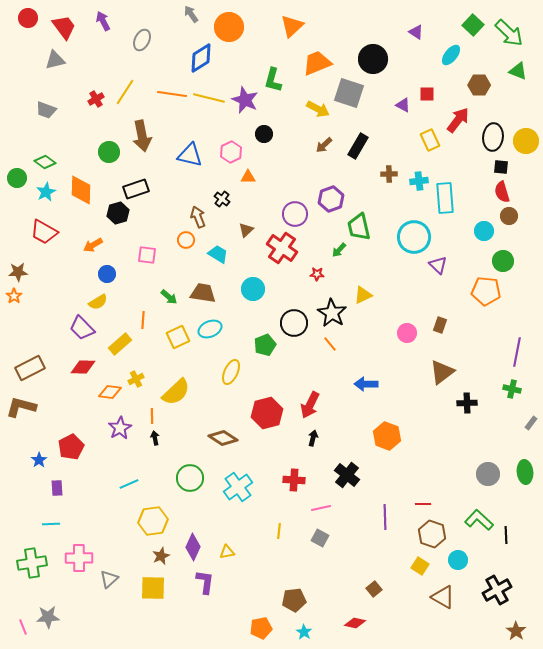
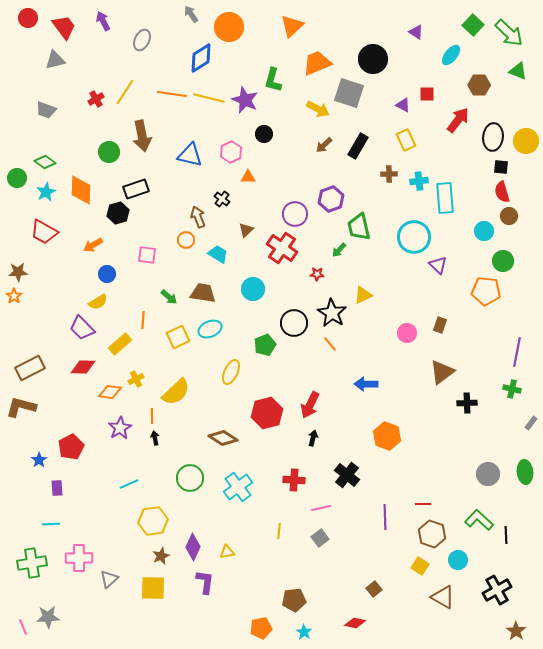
yellow rectangle at (430, 140): moved 24 px left
gray square at (320, 538): rotated 24 degrees clockwise
